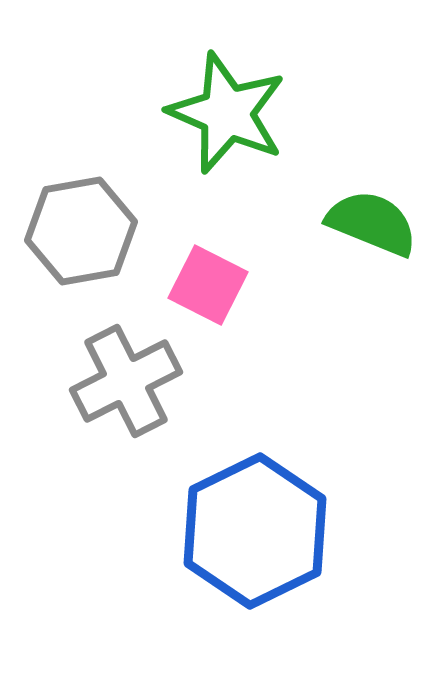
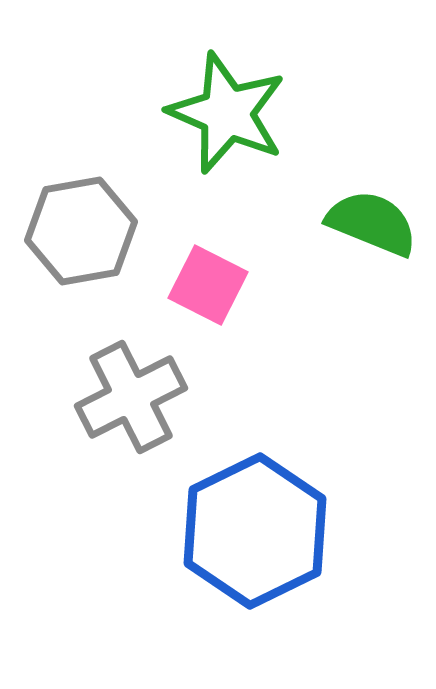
gray cross: moved 5 px right, 16 px down
